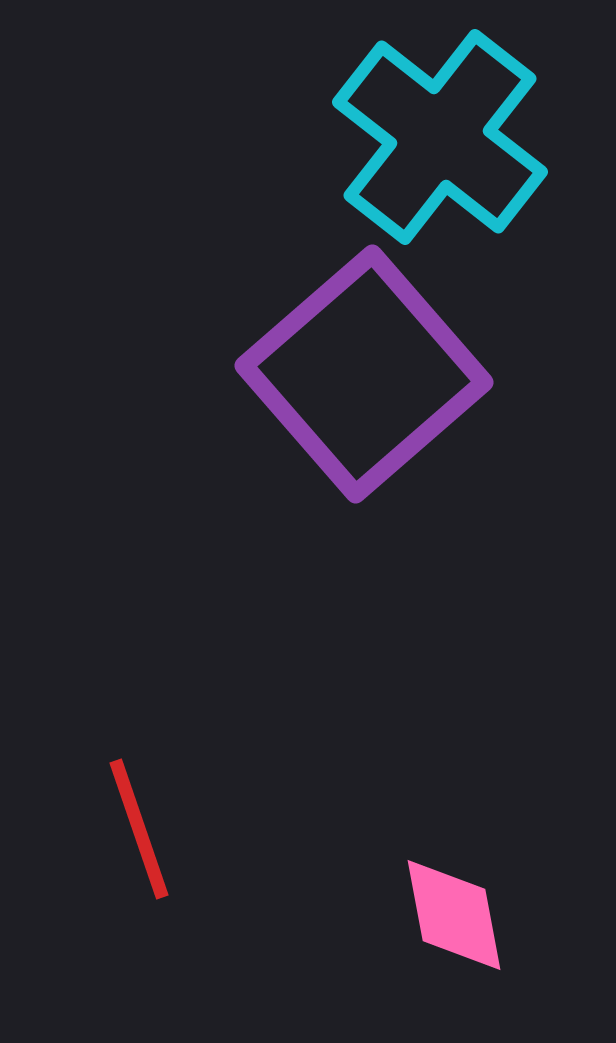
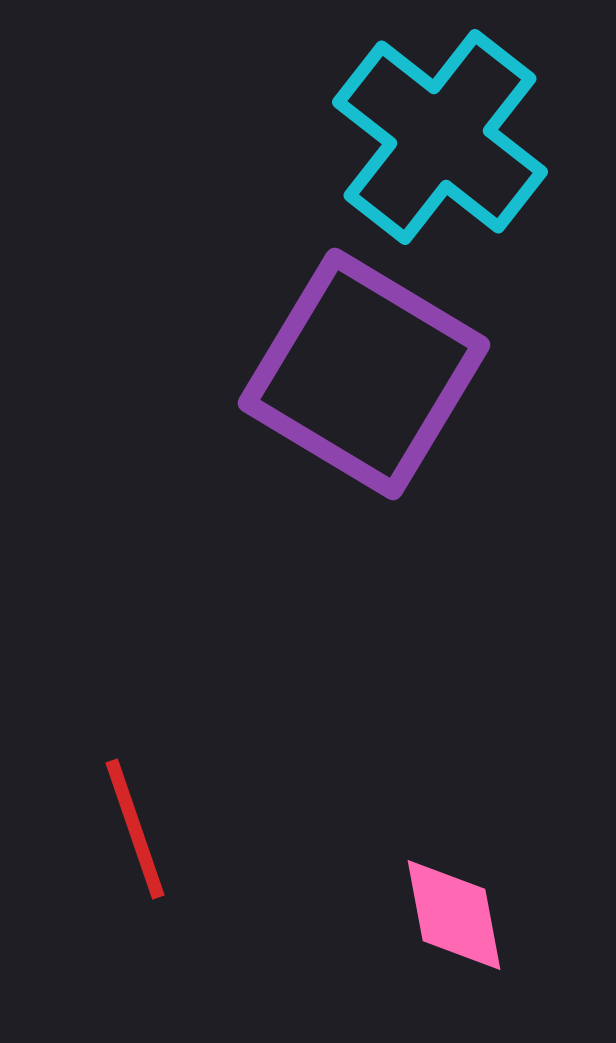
purple square: rotated 18 degrees counterclockwise
red line: moved 4 px left
